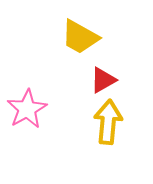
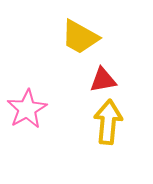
red triangle: rotated 20 degrees clockwise
